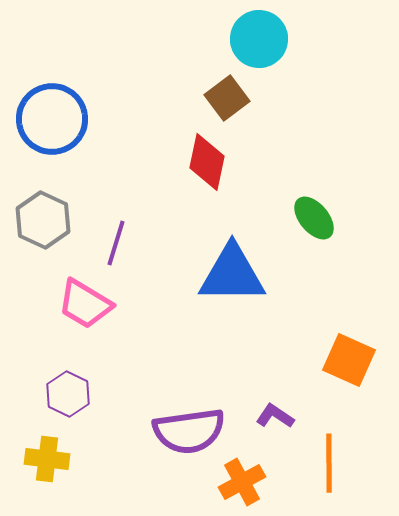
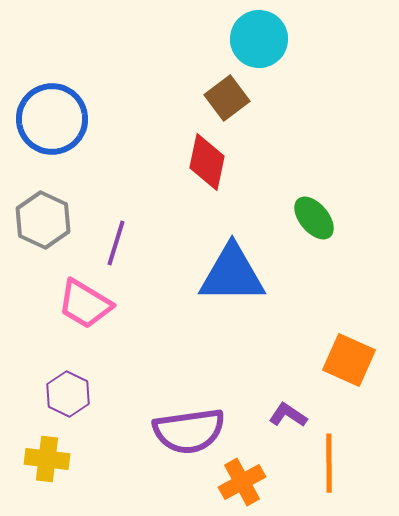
purple L-shape: moved 13 px right, 1 px up
